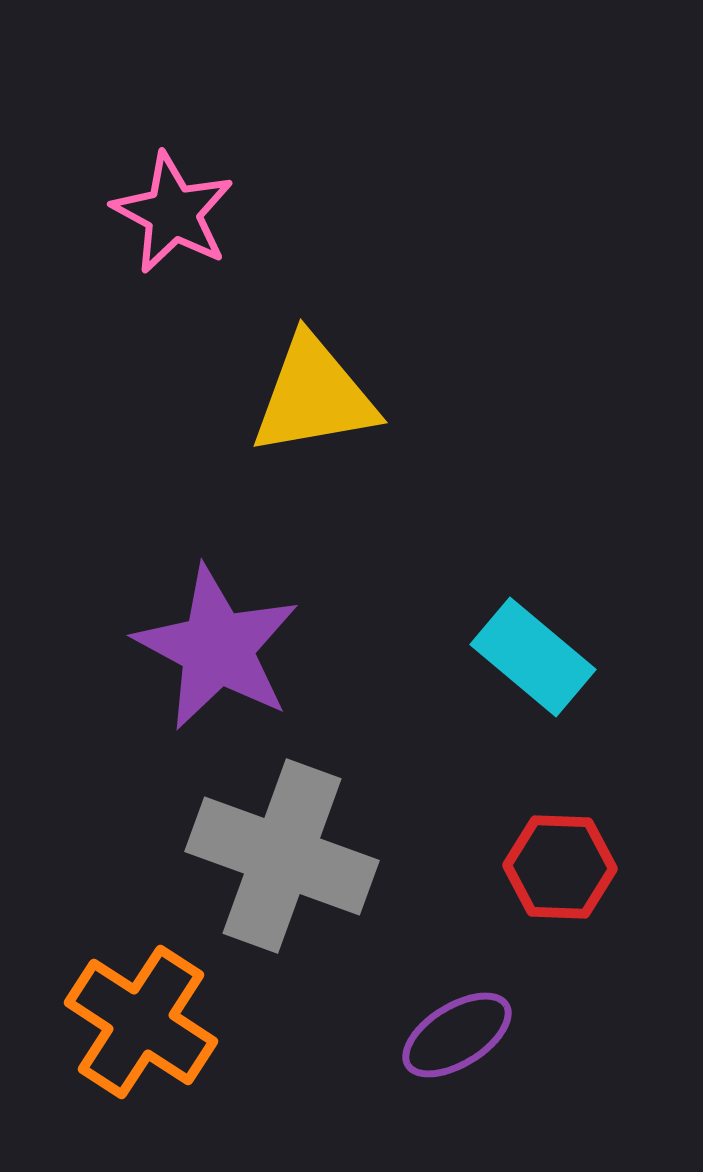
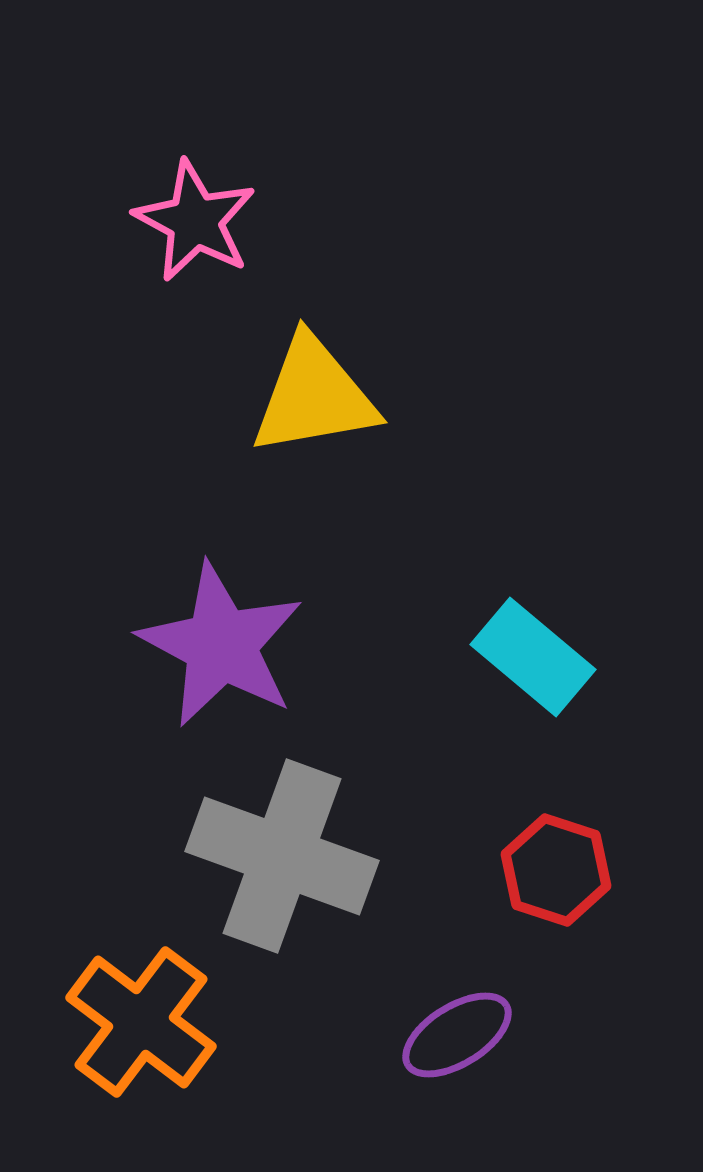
pink star: moved 22 px right, 8 px down
purple star: moved 4 px right, 3 px up
red hexagon: moved 4 px left, 3 px down; rotated 16 degrees clockwise
orange cross: rotated 4 degrees clockwise
